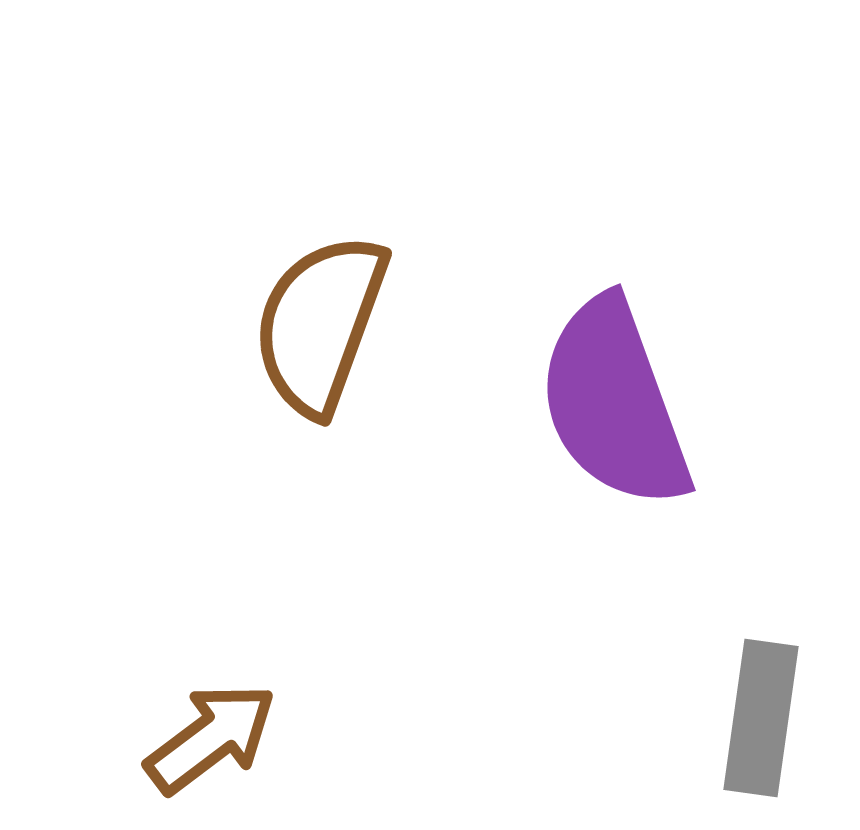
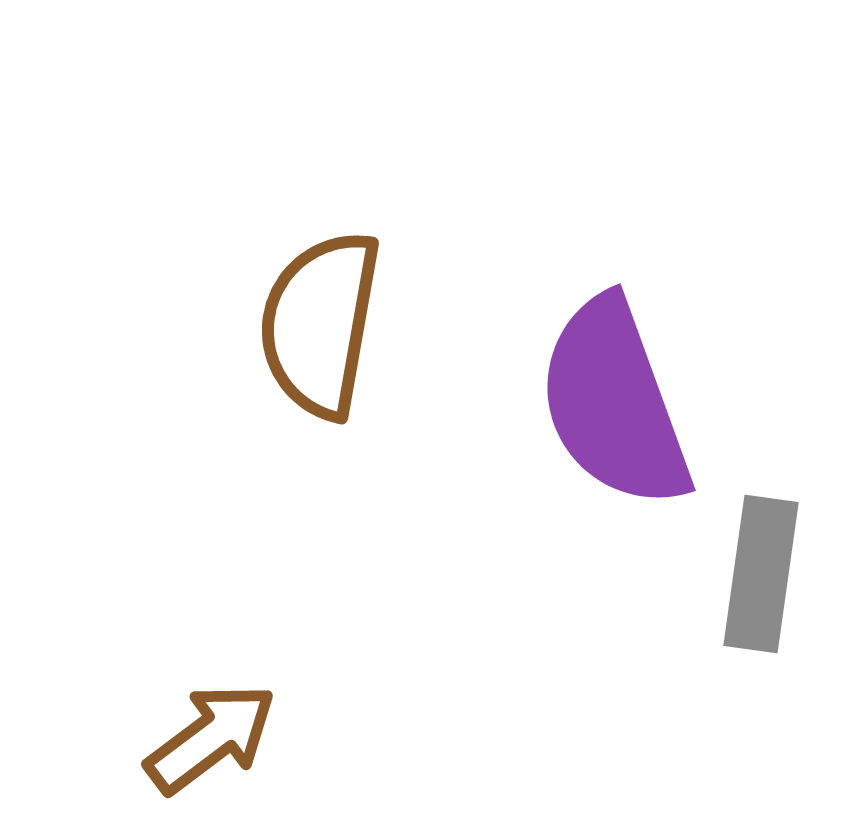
brown semicircle: rotated 10 degrees counterclockwise
gray rectangle: moved 144 px up
